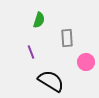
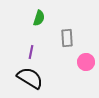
green semicircle: moved 2 px up
purple line: rotated 32 degrees clockwise
black semicircle: moved 21 px left, 3 px up
